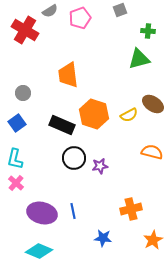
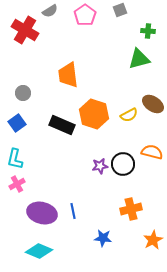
pink pentagon: moved 5 px right, 3 px up; rotated 15 degrees counterclockwise
black circle: moved 49 px right, 6 px down
pink cross: moved 1 px right, 1 px down; rotated 21 degrees clockwise
